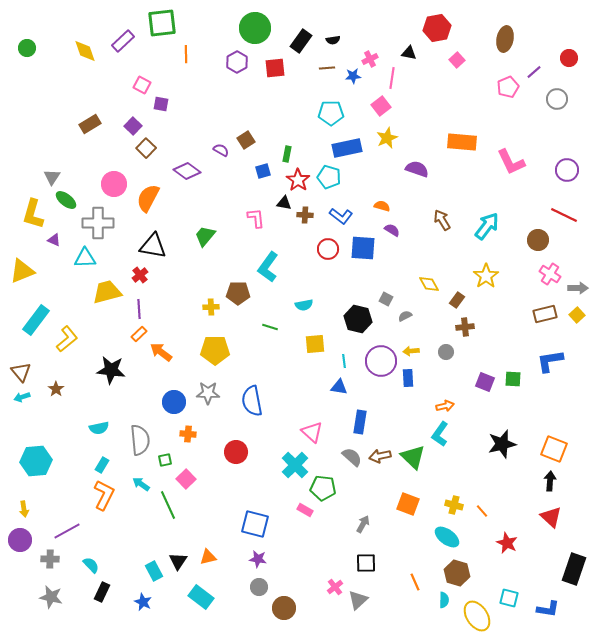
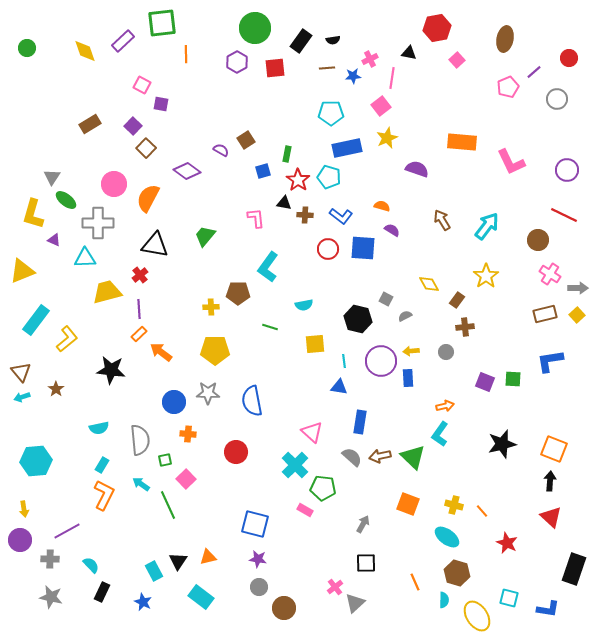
black triangle at (153, 246): moved 2 px right, 1 px up
gray triangle at (358, 600): moved 3 px left, 3 px down
